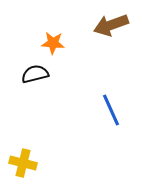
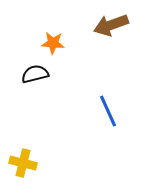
blue line: moved 3 px left, 1 px down
